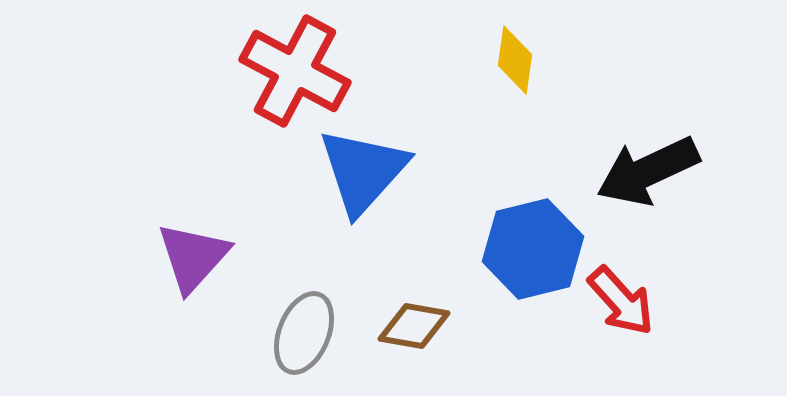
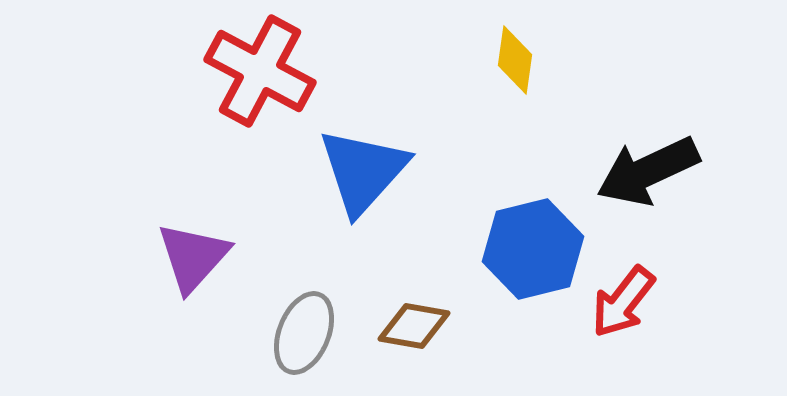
red cross: moved 35 px left
red arrow: moved 2 px right, 1 px down; rotated 80 degrees clockwise
